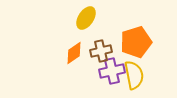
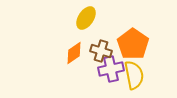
orange pentagon: moved 3 px left, 2 px down; rotated 20 degrees counterclockwise
brown cross: rotated 30 degrees clockwise
purple cross: moved 1 px left, 2 px up
